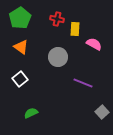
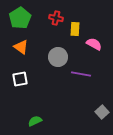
red cross: moved 1 px left, 1 px up
white square: rotated 28 degrees clockwise
purple line: moved 2 px left, 9 px up; rotated 12 degrees counterclockwise
green semicircle: moved 4 px right, 8 px down
